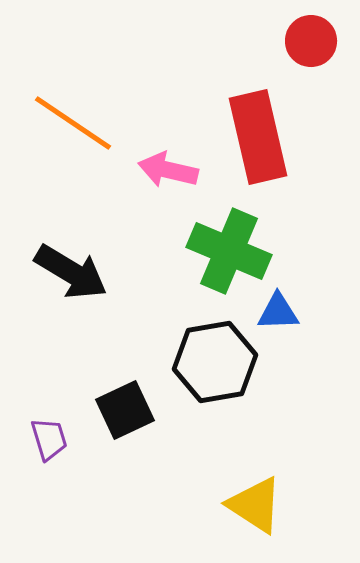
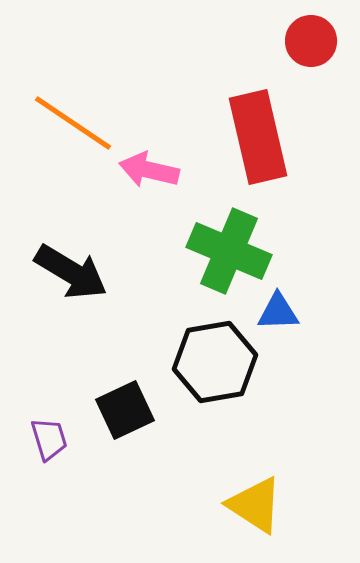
pink arrow: moved 19 px left
